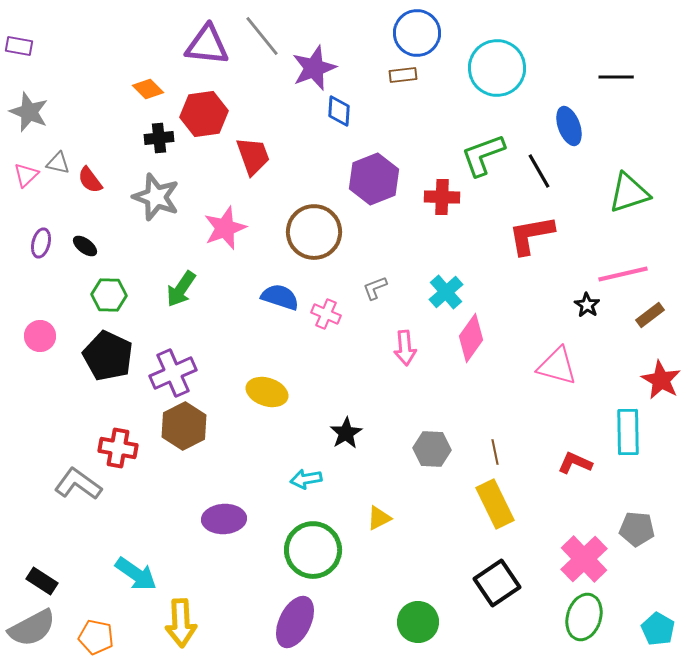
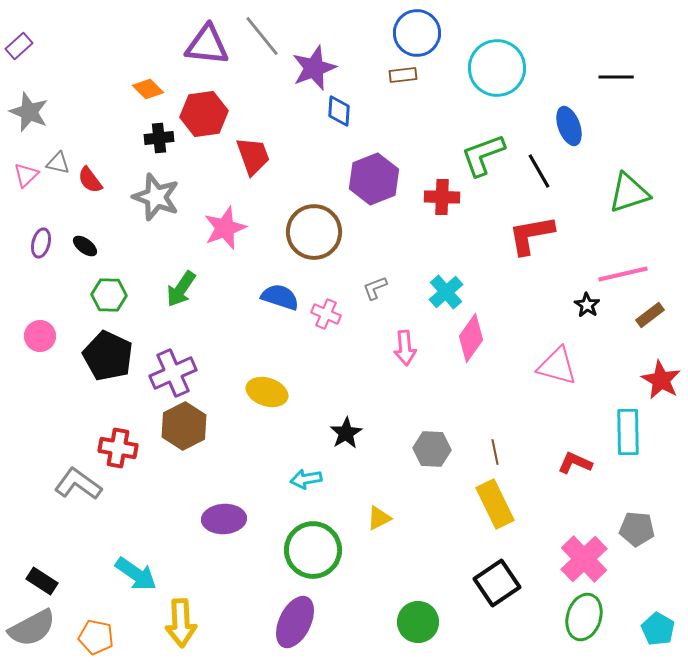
purple rectangle at (19, 46): rotated 52 degrees counterclockwise
